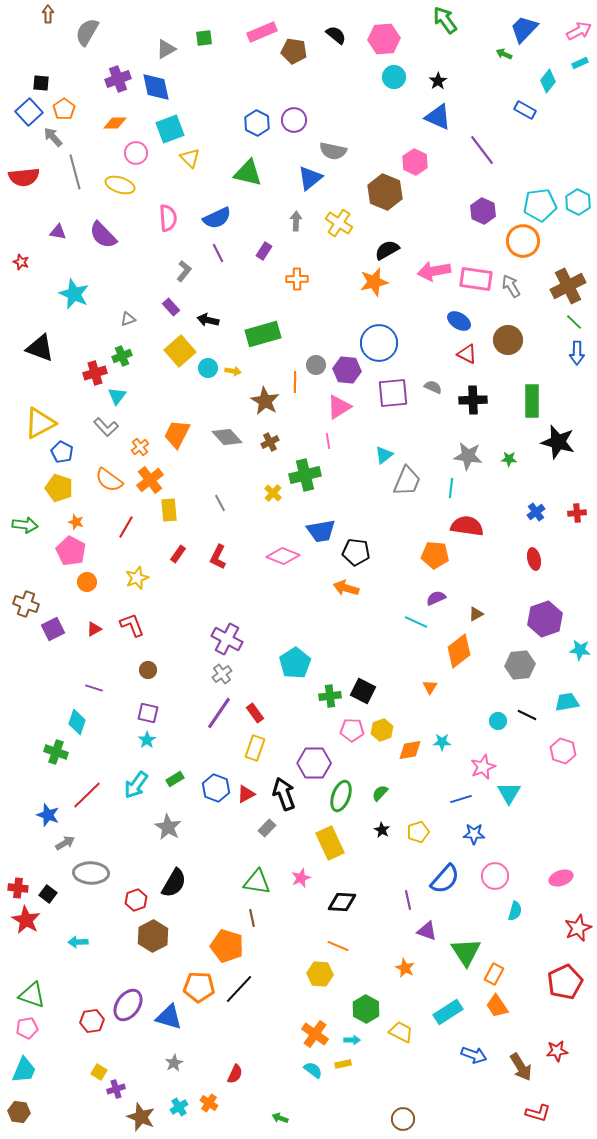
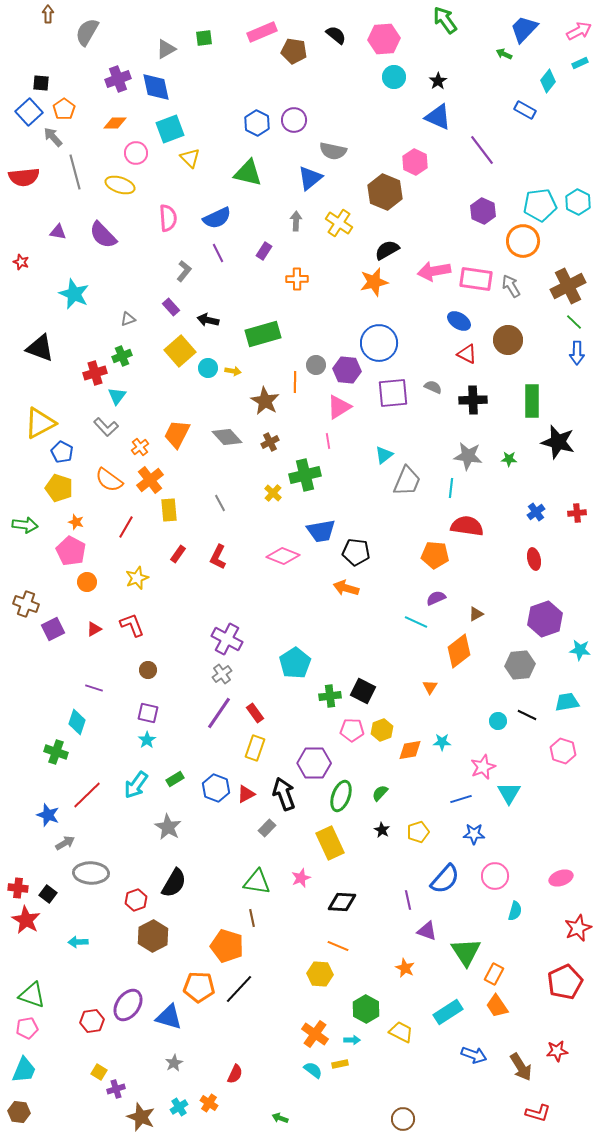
yellow rectangle at (343, 1064): moved 3 px left
